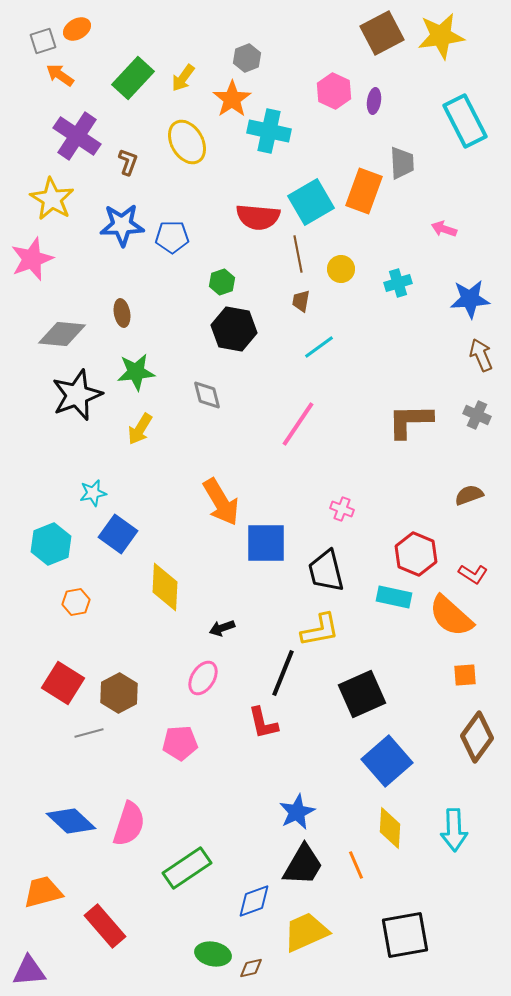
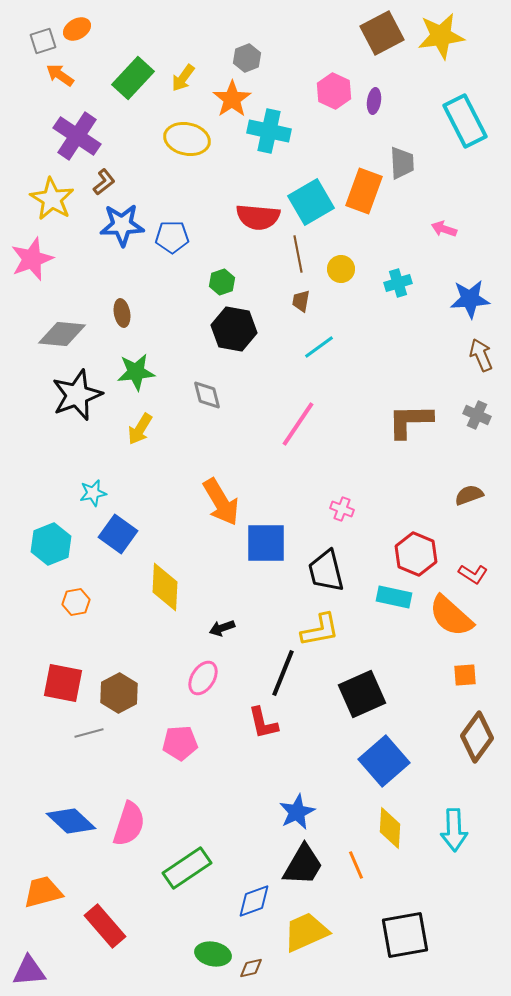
yellow ellipse at (187, 142): moved 3 px up; rotated 48 degrees counterclockwise
brown L-shape at (128, 162): moved 24 px left, 20 px down; rotated 32 degrees clockwise
red square at (63, 683): rotated 21 degrees counterclockwise
blue square at (387, 761): moved 3 px left
